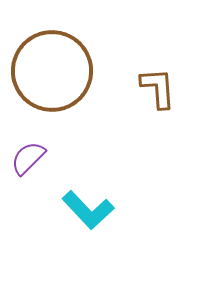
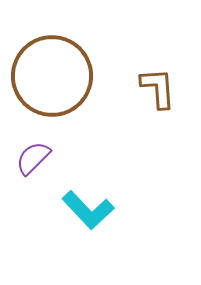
brown circle: moved 5 px down
purple semicircle: moved 5 px right
